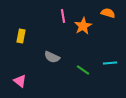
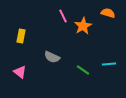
pink line: rotated 16 degrees counterclockwise
cyan line: moved 1 px left, 1 px down
pink triangle: moved 9 px up
